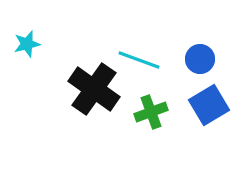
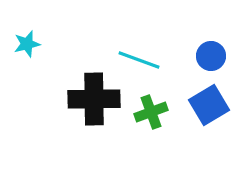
blue circle: moved 11 px right, 3 px up
black cross: moved 10 px down; rotated 36 degrees counterclockwise
